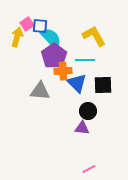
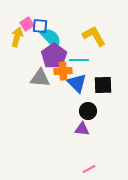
cyan line: moved 6 px left
gray triangle: moved 13 px up
purple triangle: moved 1 px down
